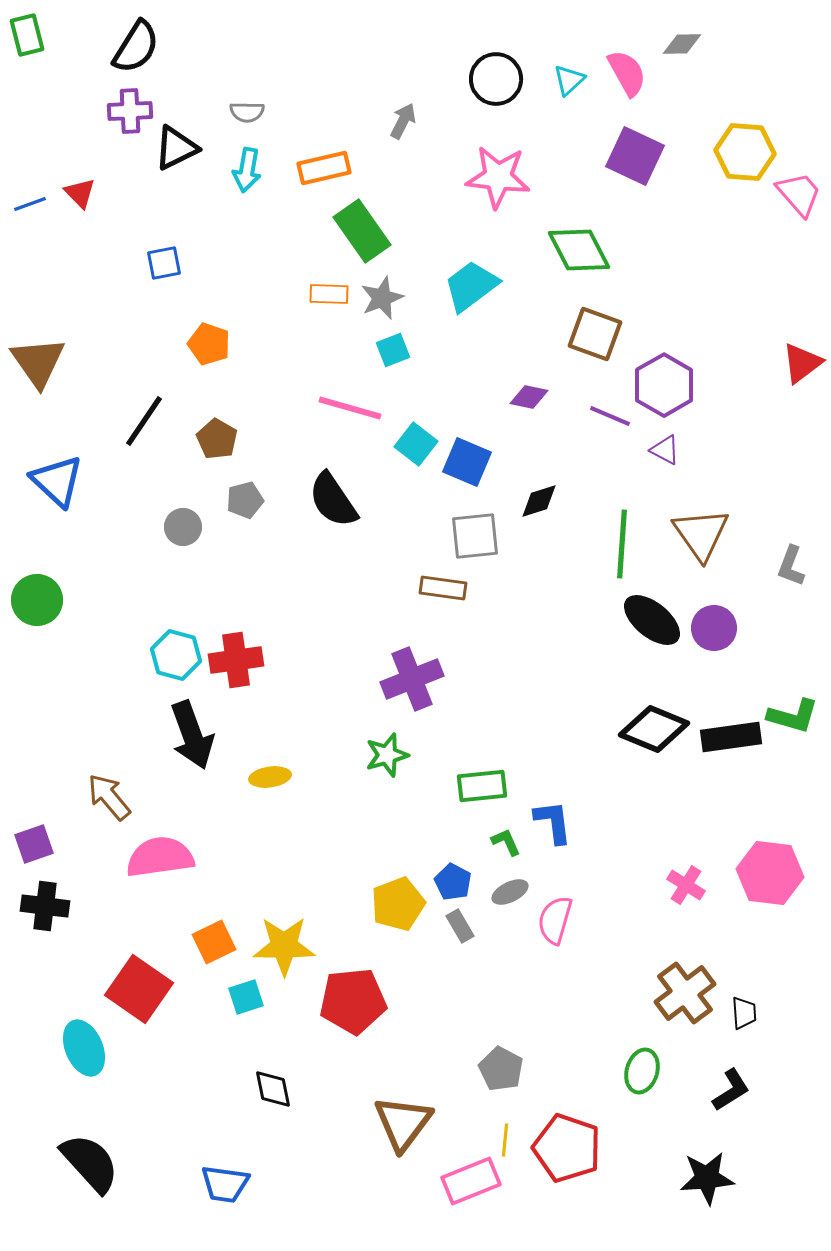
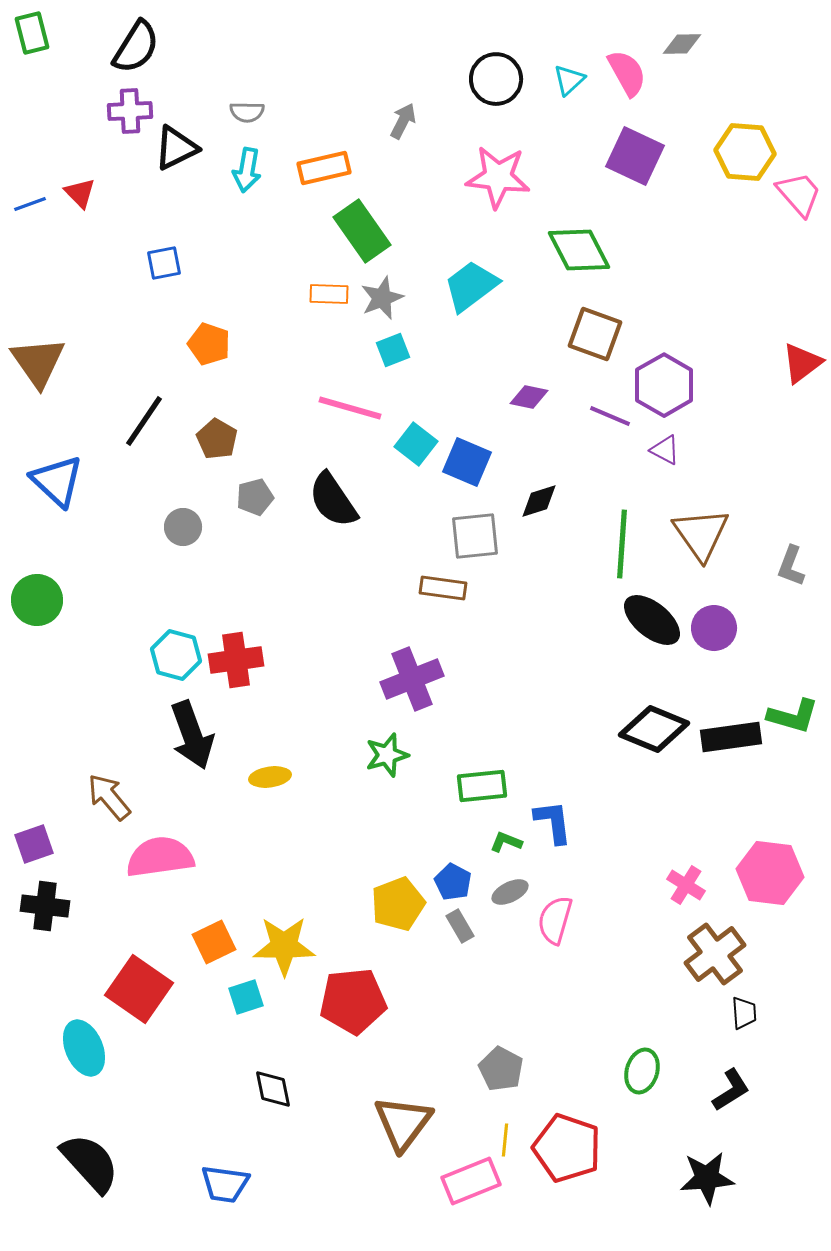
green rectangle at (27, 35): moved 5 px right, 2 px up
gray pentagon at (245, 500): moved 10 px right, 3 px up
green L-shape at (506, 842): rotated 44 degrees counterclockwise
brown cross at (685, 993): moved 30 px right, 39 px up
